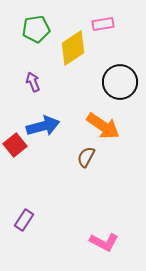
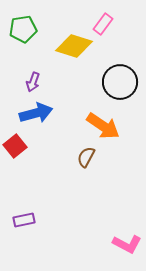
pink rectangle: rotated 45 degrees counterclockwise
green pentagon: moved 13 px left
yellow diamond: moved 1 px right, 2 px up; rotated 51 degrees clockwise
purple arrow: rotated 138 degrees counterclockwise
blue arrow: moved 7 px left, 13 px up
red square: moved 1 px down
purple rectangle: rotated 45 degrees clockwise
pink L-shape: moved 23 px right, 2 px down
